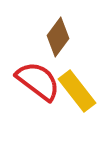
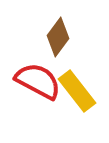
red semicircle: rotated 9 degrees counterclockwise
